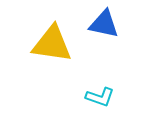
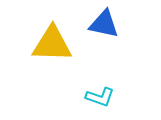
yellow triangle: rotated 6 degrees counterclockwise
